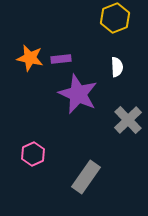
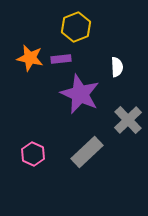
yellow hexagon: moved 39 px left, 9 px down
purple star: moved 2 px right
pink hexagon: rotated 10 degrees counterclockwise
gray rectangle: moved 1 px right, 25 px up; rotated 12 degrees clockwise
